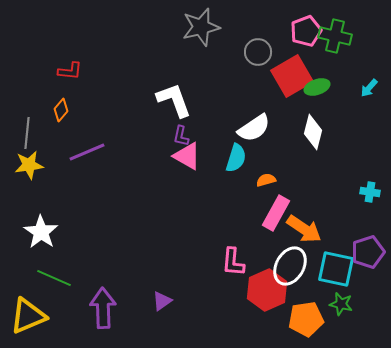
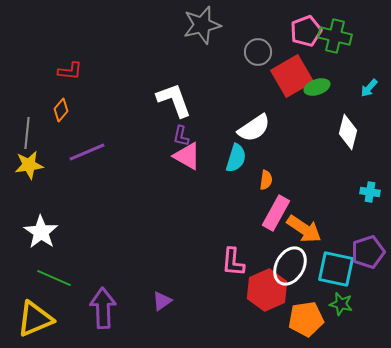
gray star: moved 1 px right, 2 px up
white diamond: moved 35 px right
orange semicircle: rotated 114 degrees clockwise
yellow triangle: moved 7 px right, 3 px down
